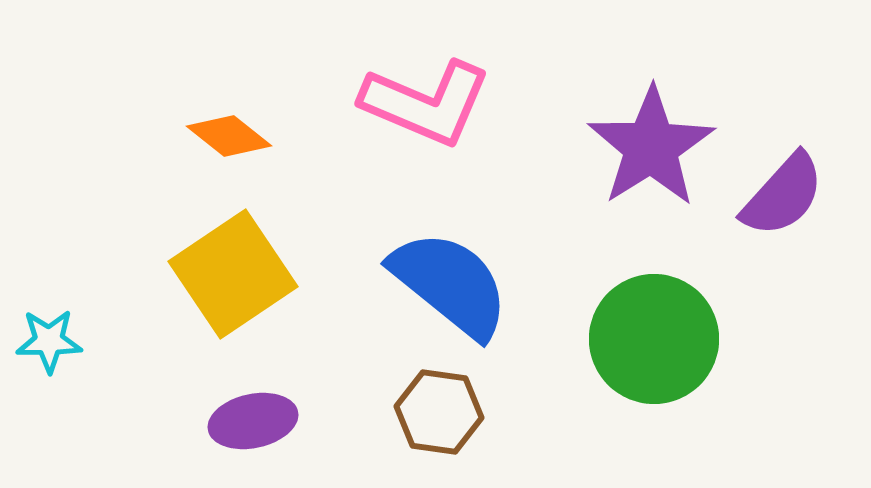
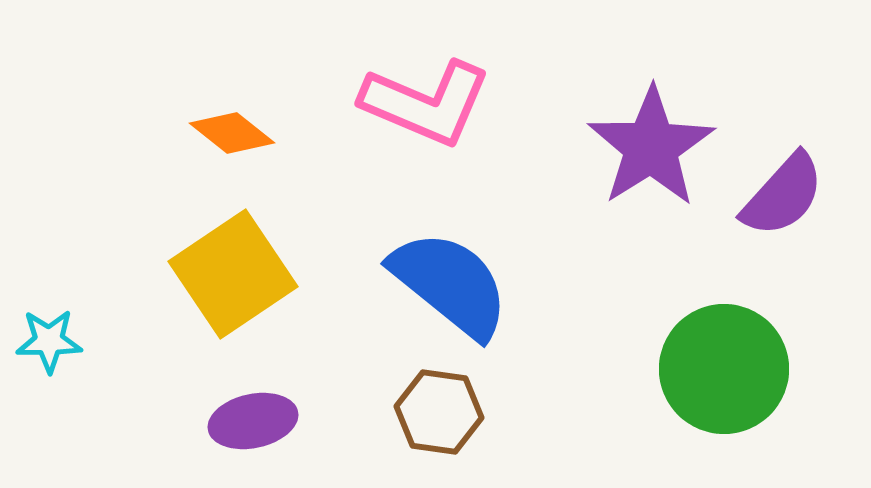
orange diamond: moved 3 px right, 3 px up
green circle: moved 70 px right, 30 px down
